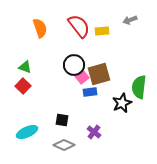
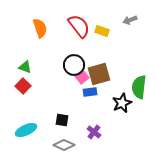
yellow rectangle: rotated 24 degrees clockwise
cyan ellipse: moved 1 px left, 2 px up
